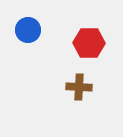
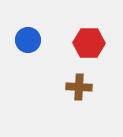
blue circle: moved 10 px down
